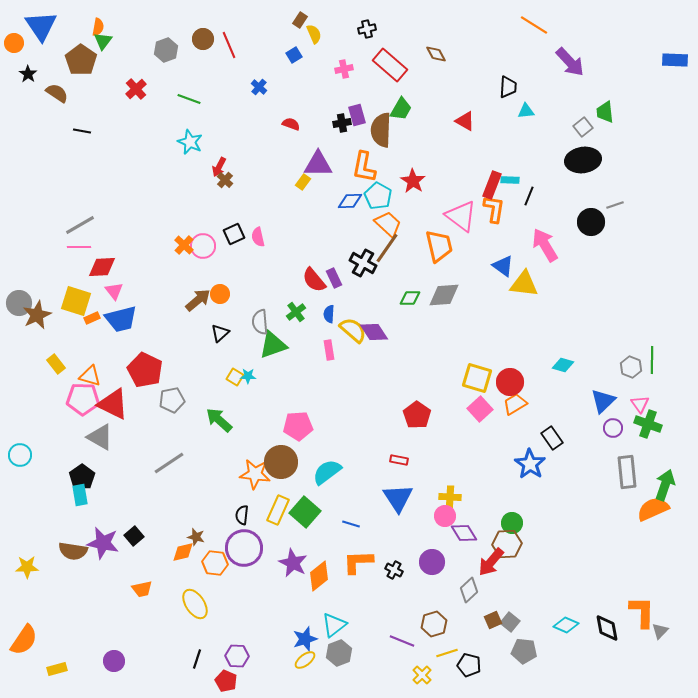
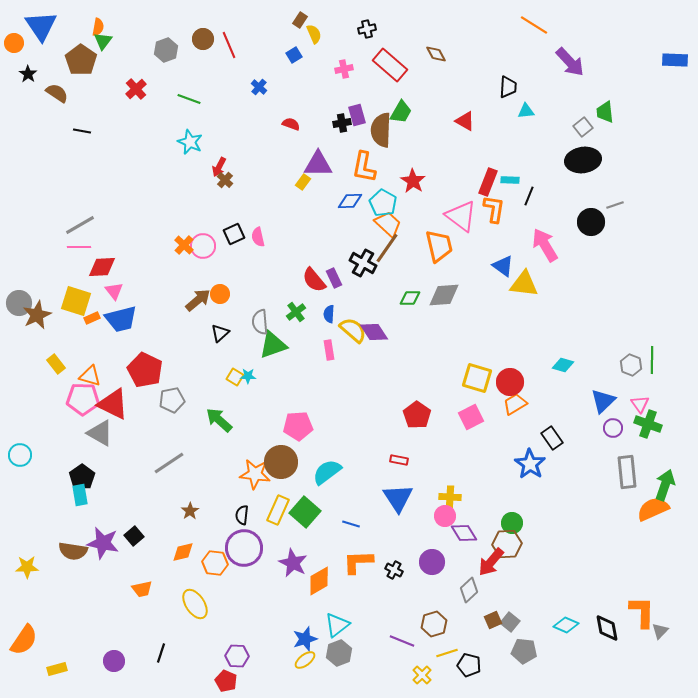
green trapezoid at (401, 109): moved 3 px down
red rectangle at (492, 185): moved 4 px left, 3 px up
cyan pentagon at (378, 196): moved 5 px right, 7 px down
gray hexagon at (631, 367): moved 2 px up
pink square at (480, 409): moved 9 px left, 8 px down; rotated 15 degrees clockwise
gray triangle at (100, 437): moved 4 px up
brown star at (196, 537): moved 6 px left, 26 px up; rotated 24 degrees clockwise
orange diamond at (319, 576): moved 5 px down; rotated 8 degrees clockwise
cyan triangle at (334, 625): moved 3 px right
black line at (197, 659): moved 36 px left, 6 px up
